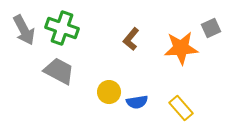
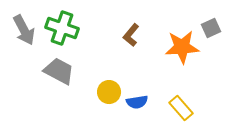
brown L-shape: moved 4 px up
orange star: moved 1 px right, 1 px up
